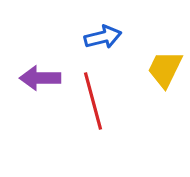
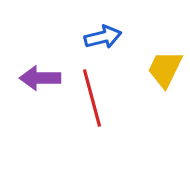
red line: moved 1 px left, 3 px up
